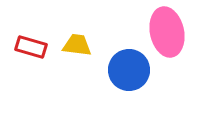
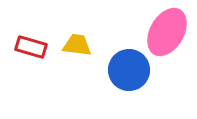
pink ellipse: rotated 42 degrees clockwise
